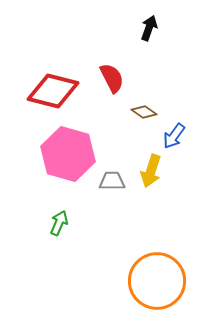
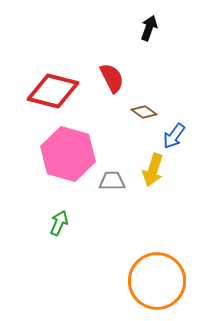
yellow arrow: moved 2 px right, 1 px up
